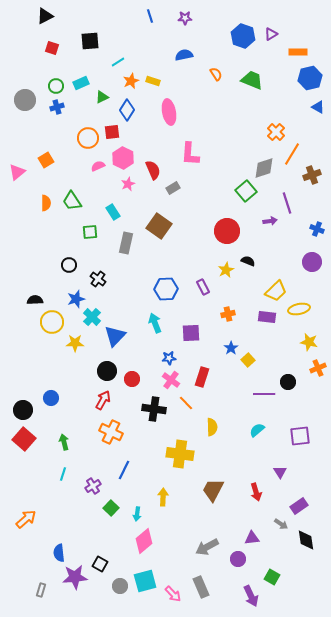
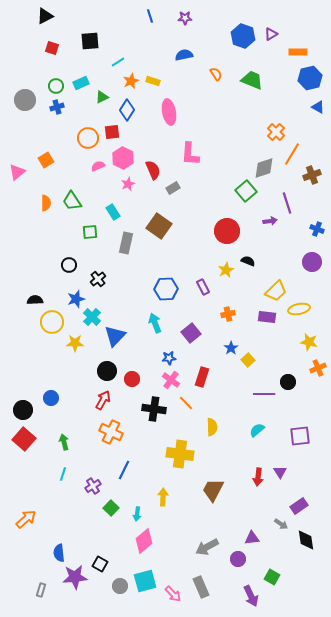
black cross at (98, 279): rotated 14 degrees clockwise
purple square at (191, 333): rotated 36 degrees counterclockwise
red arrow at (256, 492): moved 2 px right, 15 px up; rotated 24 degrees clockwise
